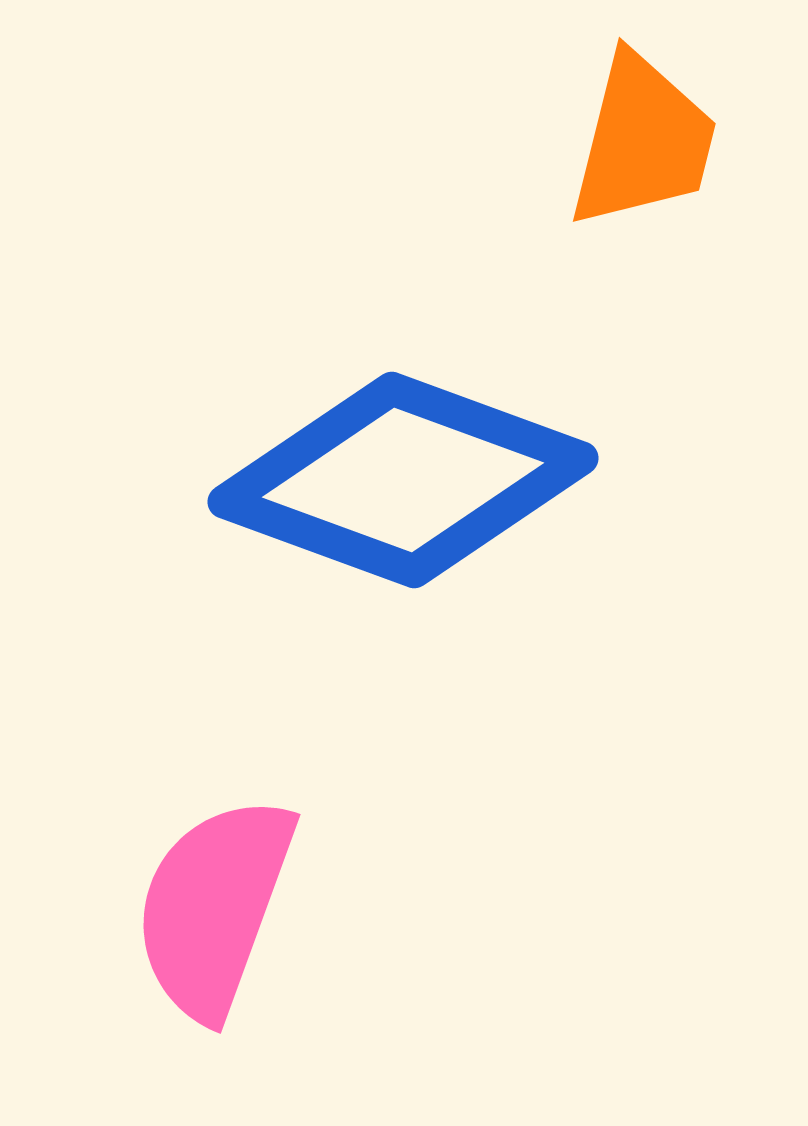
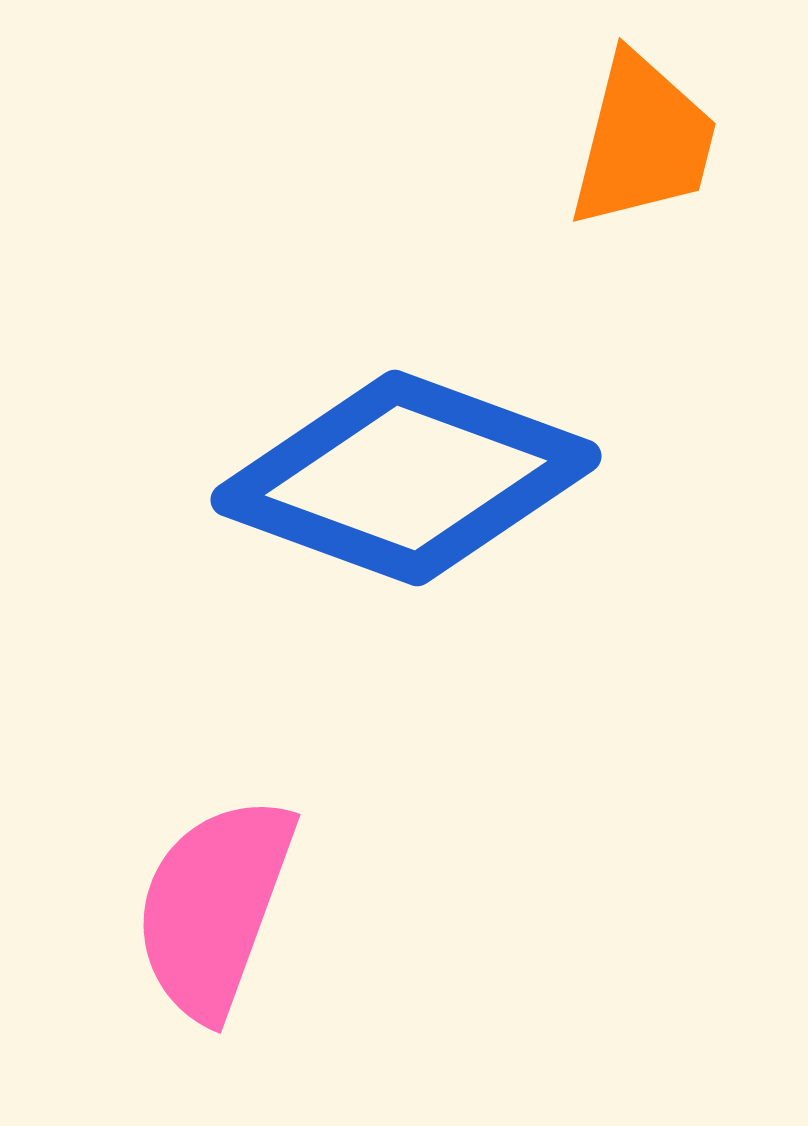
blue diamond: moved 3 px right, 2 px up
